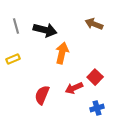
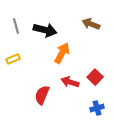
brown arrow: moved 3 px left
orange arrow: rotated 15 degrees clockwise
red arrow: moved 4 px left, 6 px up; rotated 42 degrees clockwise
